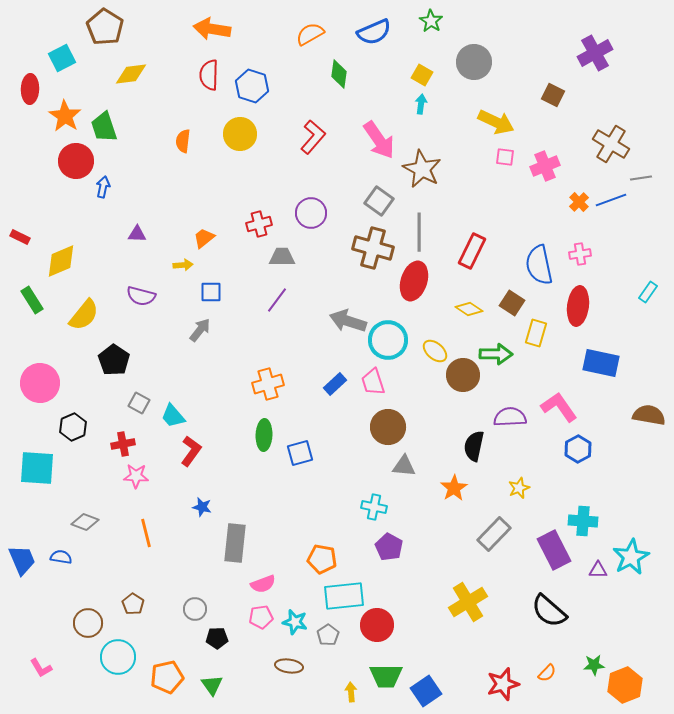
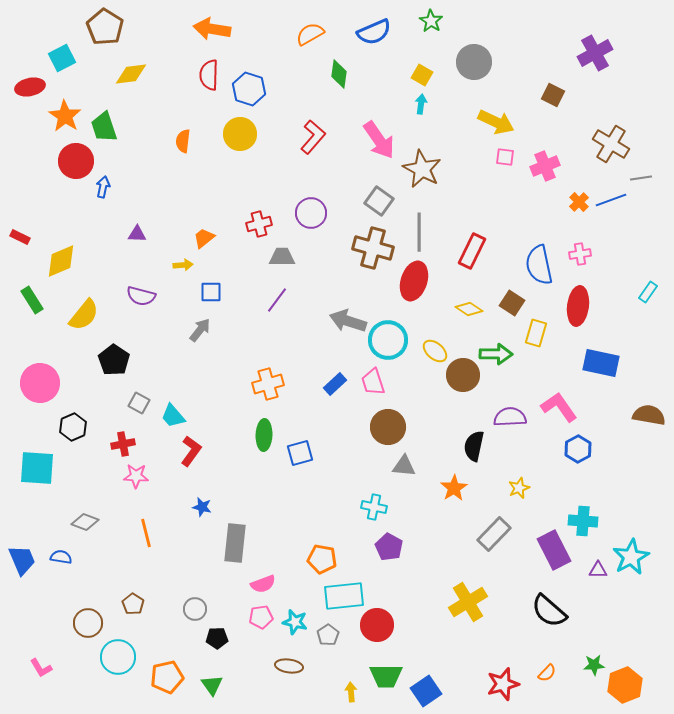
blue hexagon at (252, 86): moved 3 px left, 3 px down
red ellipse at (30, 89): moved 2 px up; rotated 76 degrees clockwise
